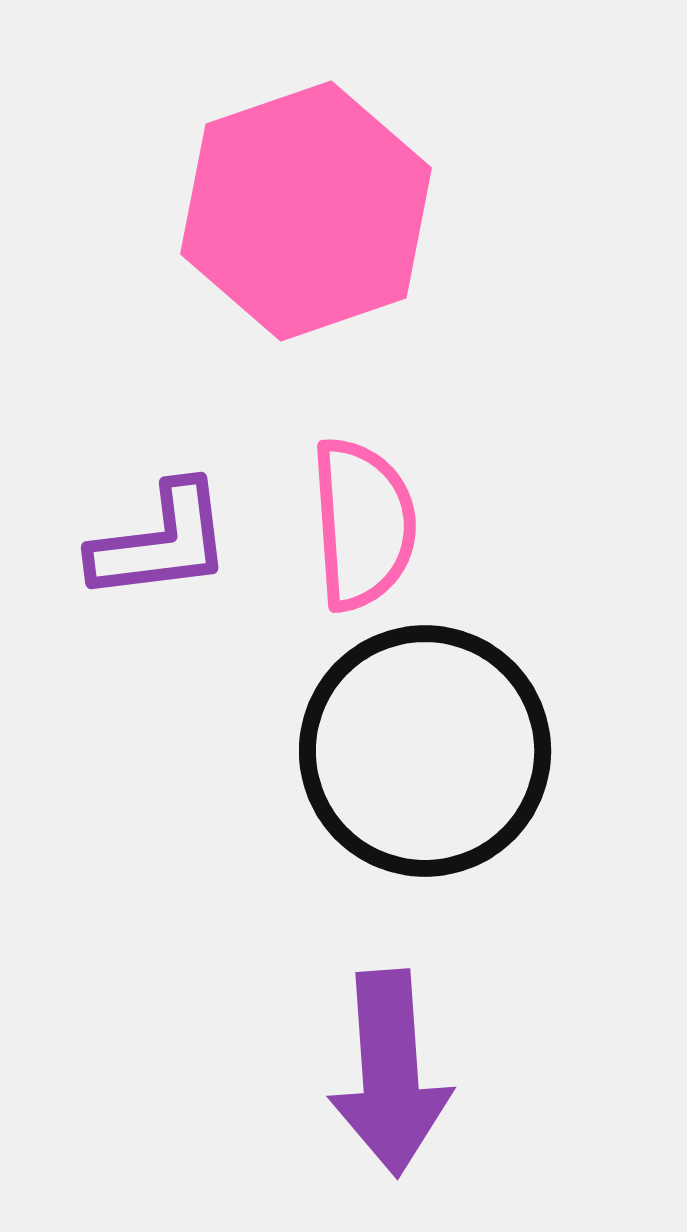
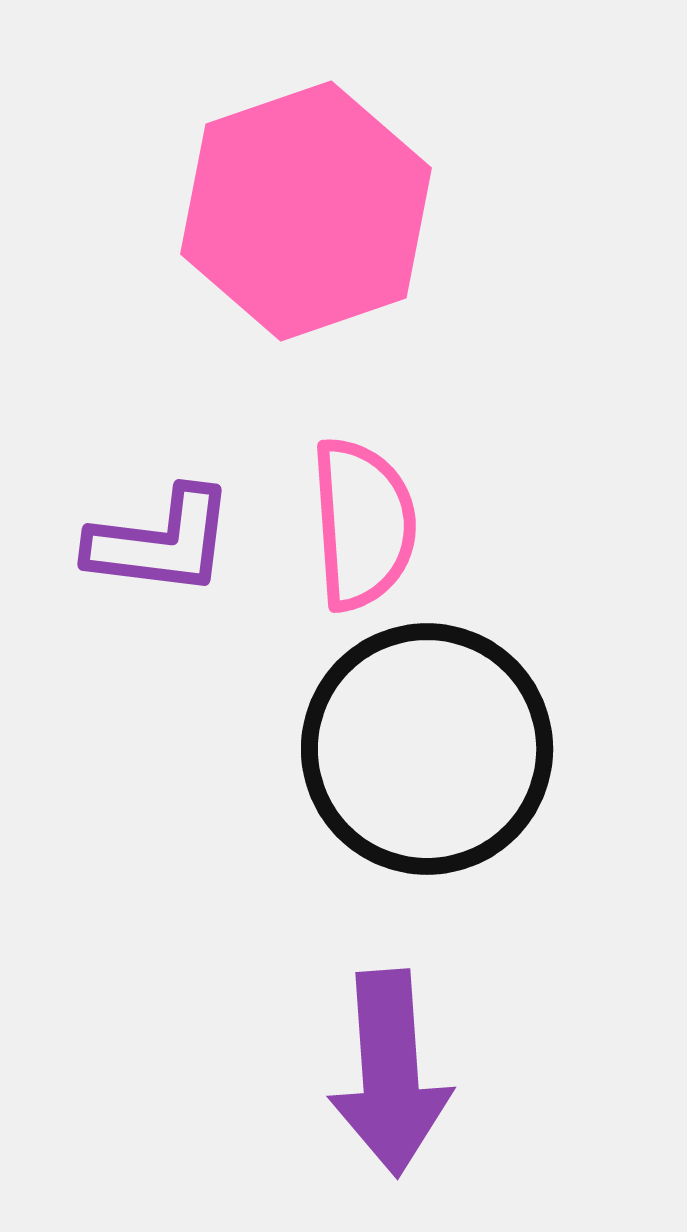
purple L-shape: rotated 14 degrees clockwise
black circle: moved 2 px right, 2 px up
